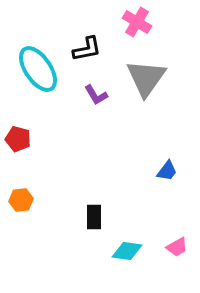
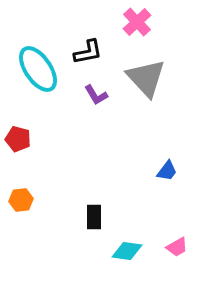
pink cross: rotated 16 degrees clockwise
black L-shape: moved 1 px right, 3 px down
gray triangle: rotated 18 degrees counterclockwise
